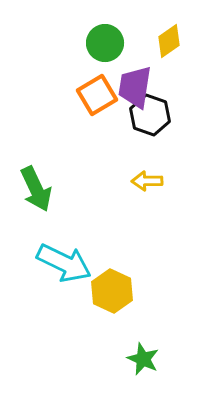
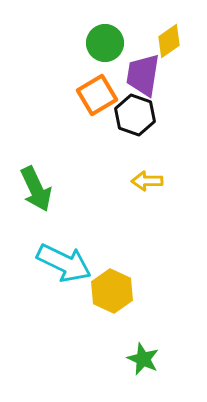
purple trapezoid: moved 8 px right, 12 px up
black hexagon: moved 15 px left
